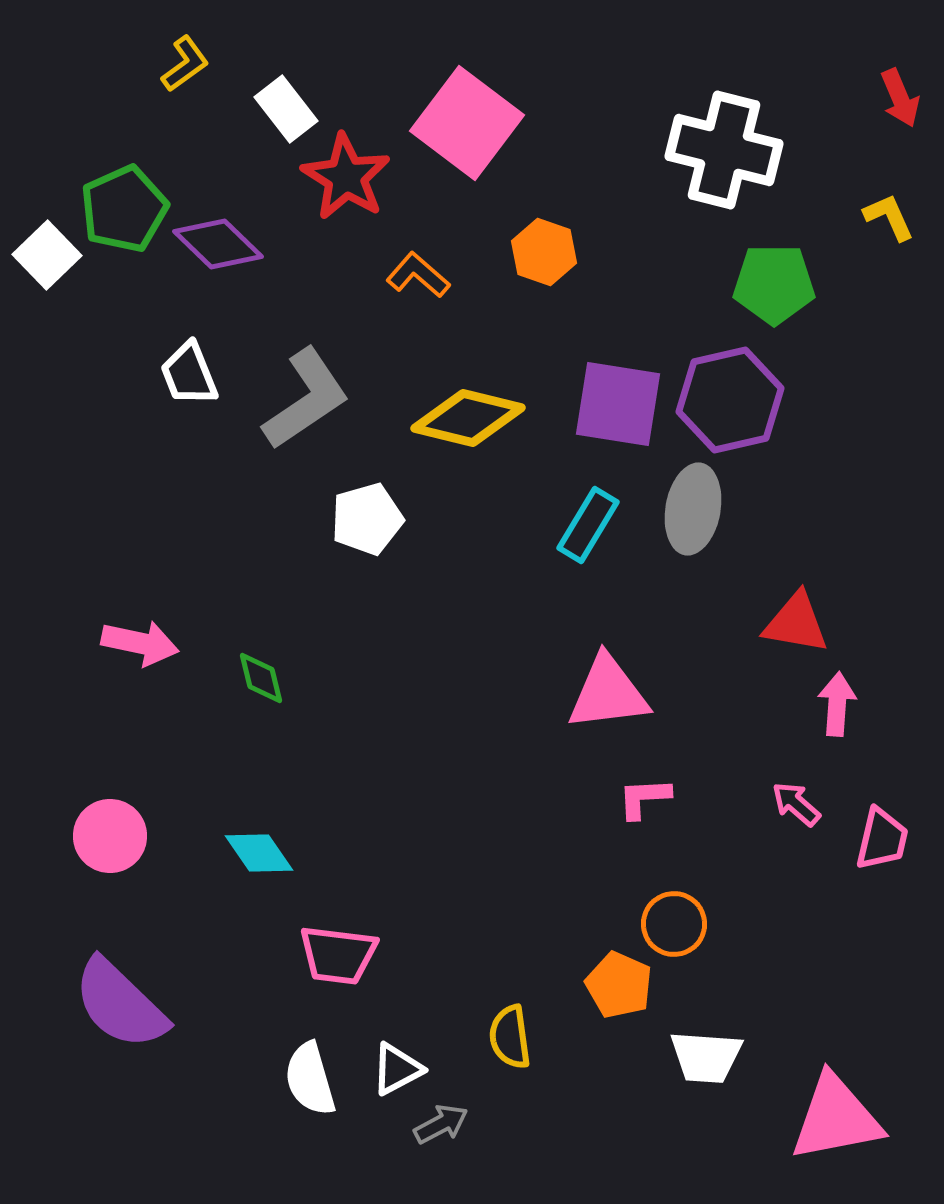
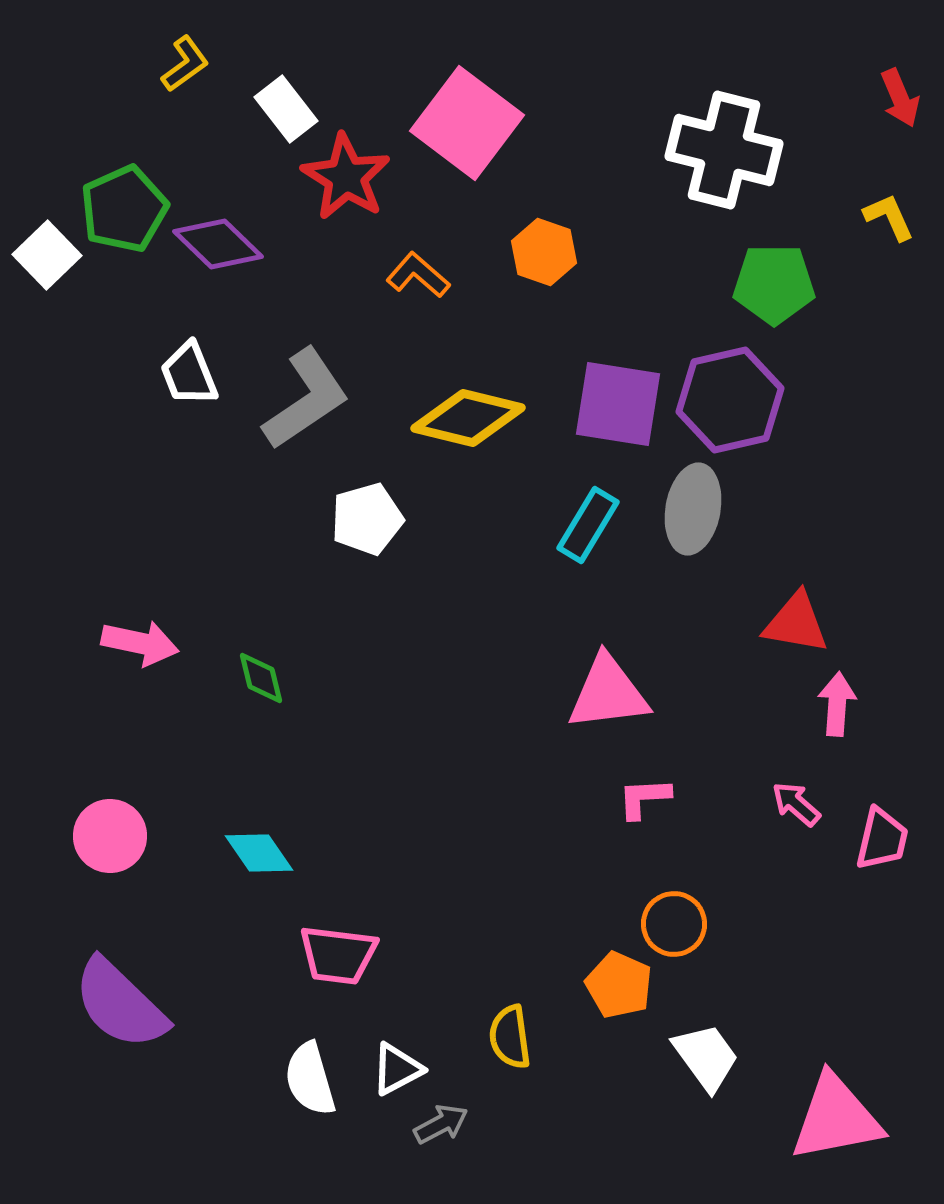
white trapezoid at (706, 1057): rotated 130 degrees counterclockwise
